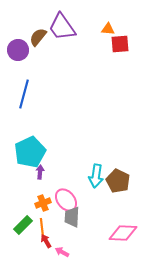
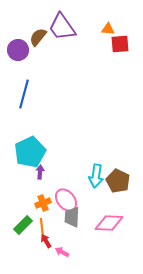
pink diamond: moved 14 px left, 10 px up
